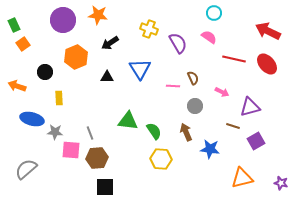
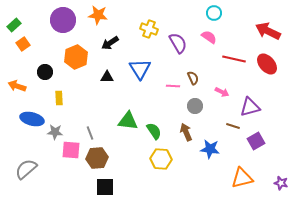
green rectangle: rotated 72 degrees clockwise
